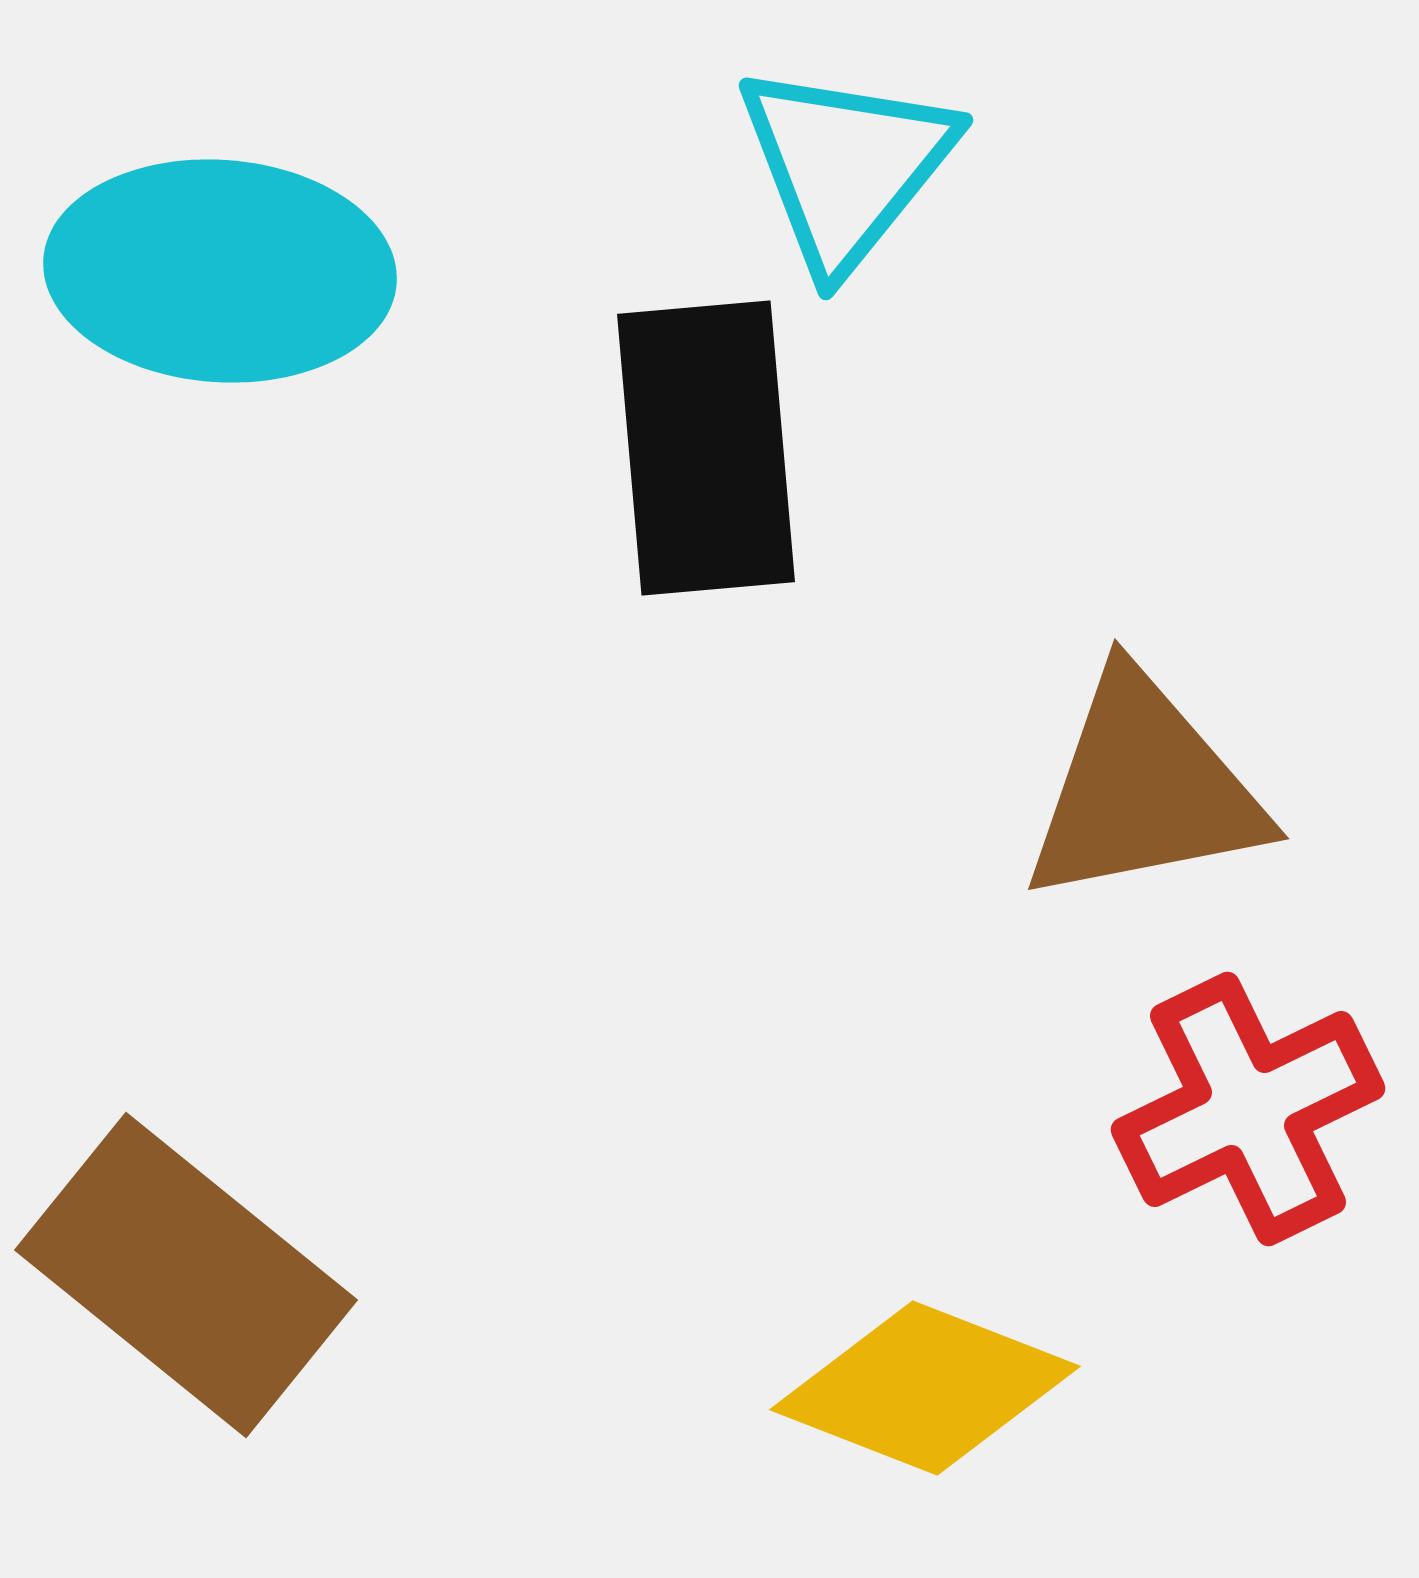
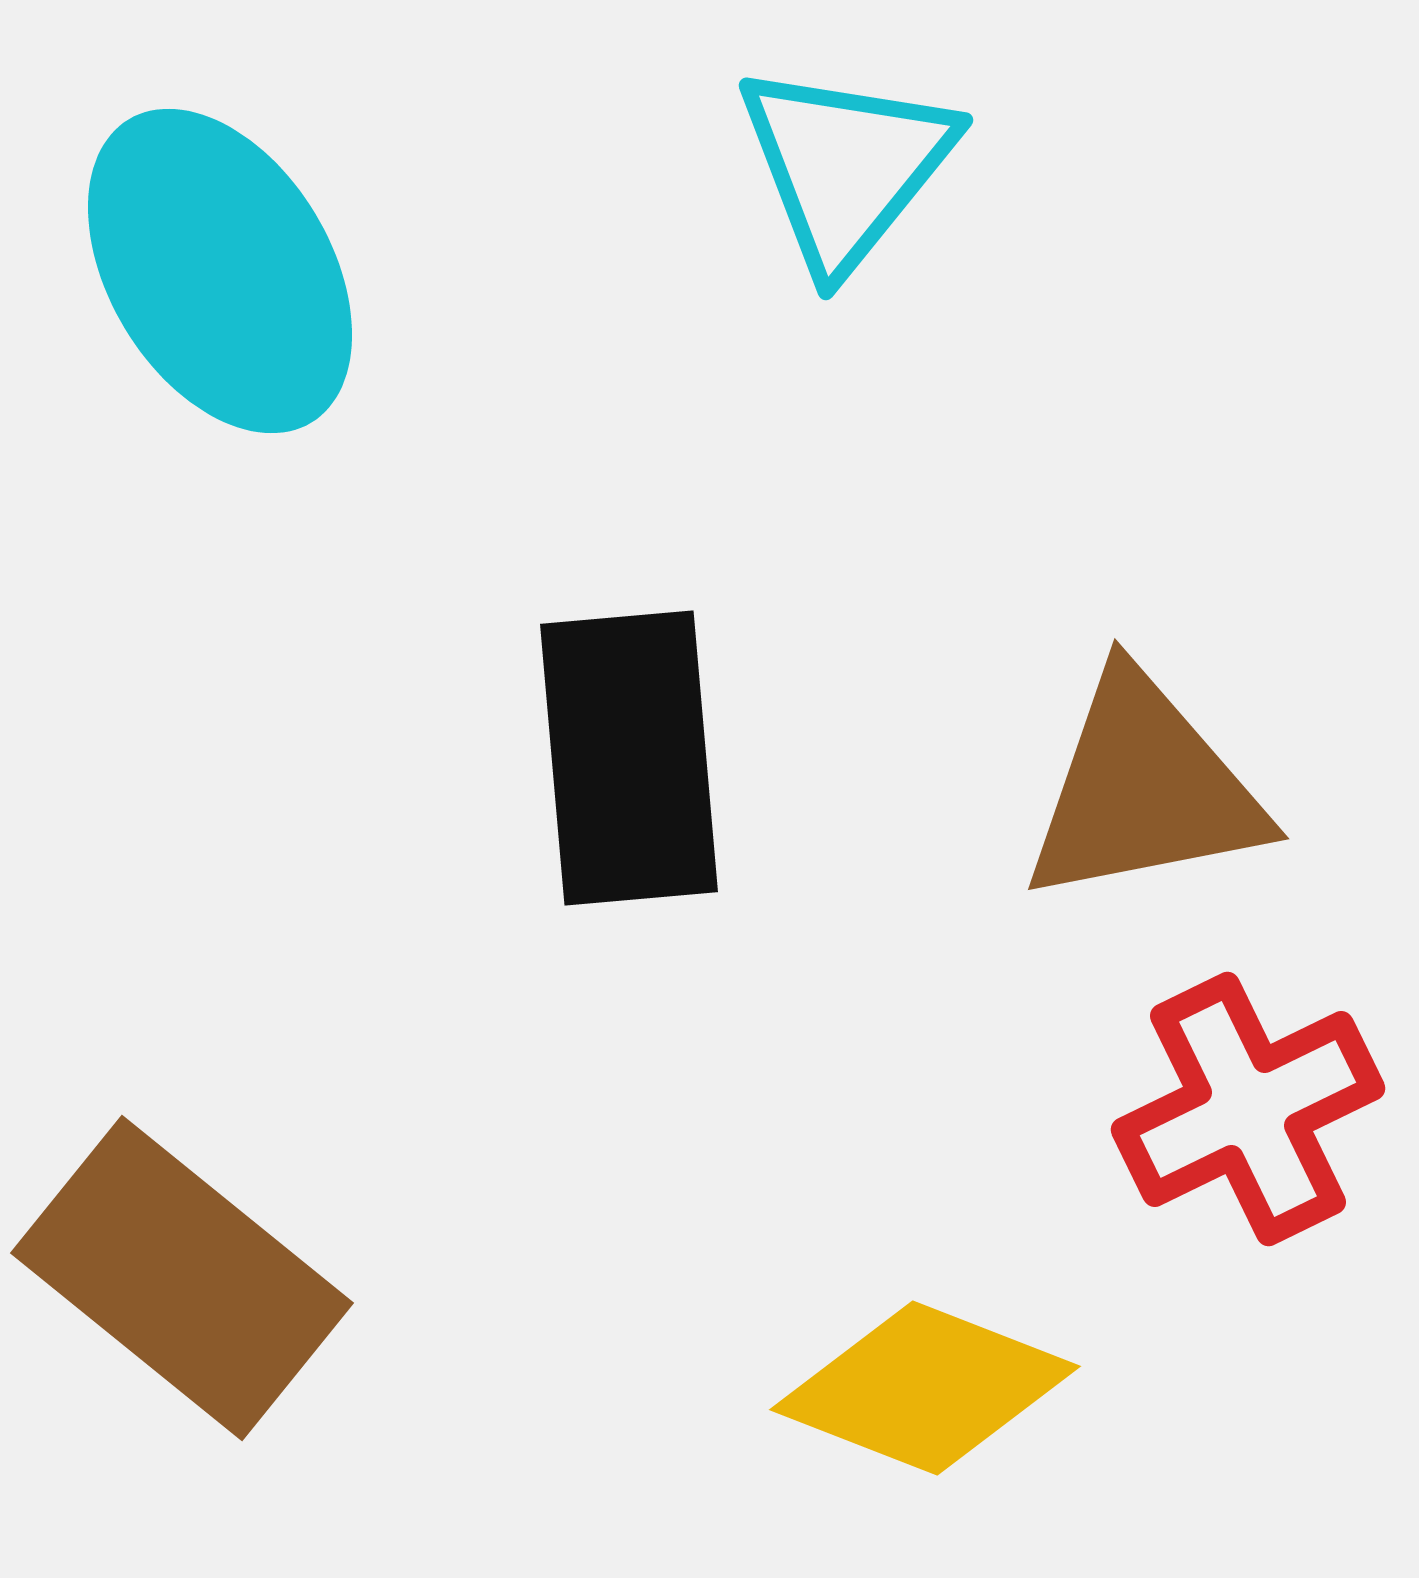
cyan ellipse: rotated 55 degrees clockwise
black rectangle: moved 77 px left, 310 px down
brown rectangle: moved 4 px left, 3 px down
